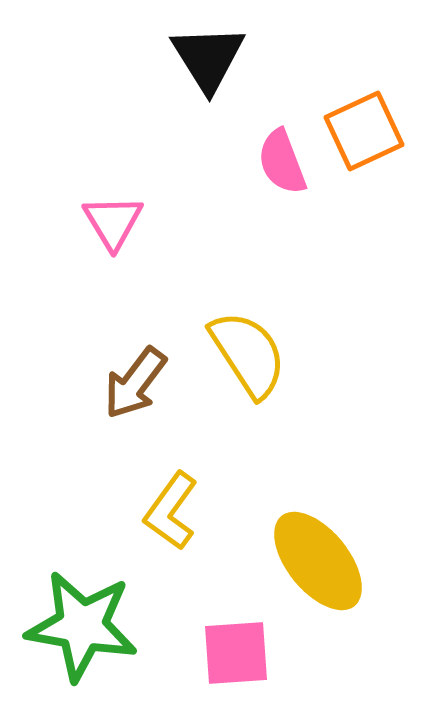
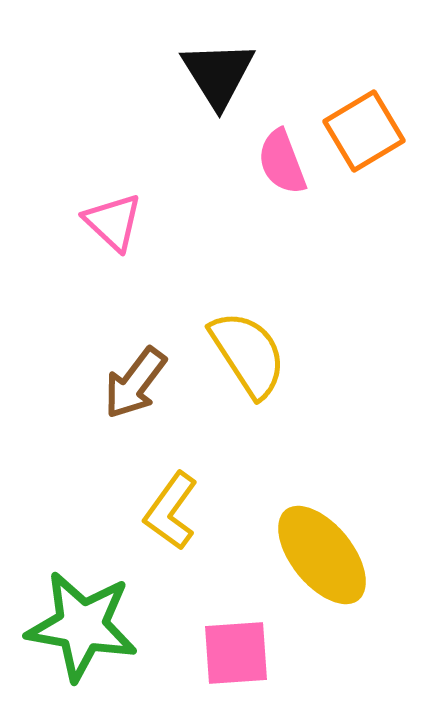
black triangle: moved 10 px right, 16 px down
orange square: rotated 6 degrees counterclockwise
pink triangle: rotated 16 degrees counterclockwise
yellow ellipse: moved 4 px right, 6 px up
